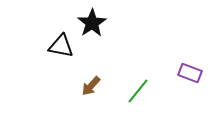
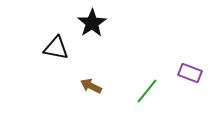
black triangle: moved 5 px left, 2 px down
brown arrow: rotated 75 degrees clockwise
green line: moved 9 px right
